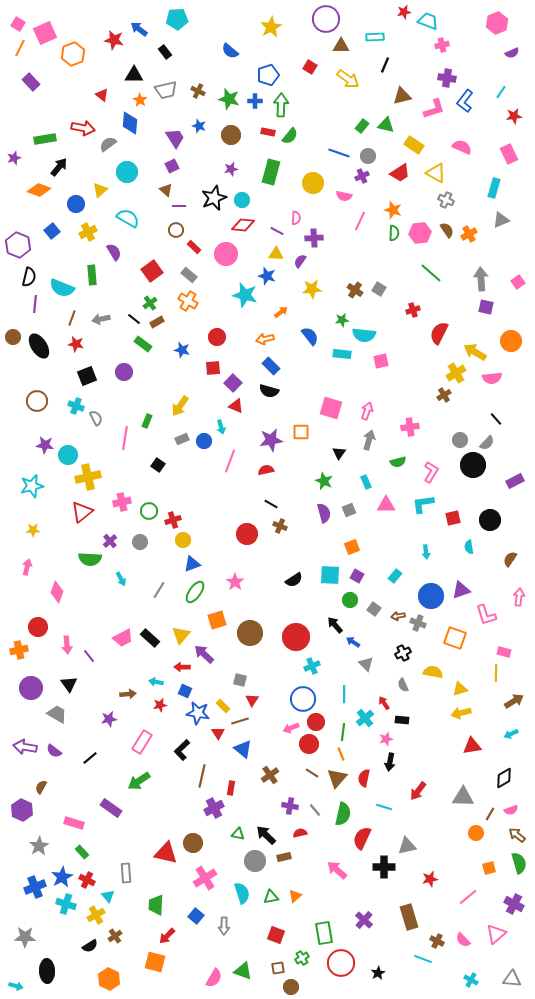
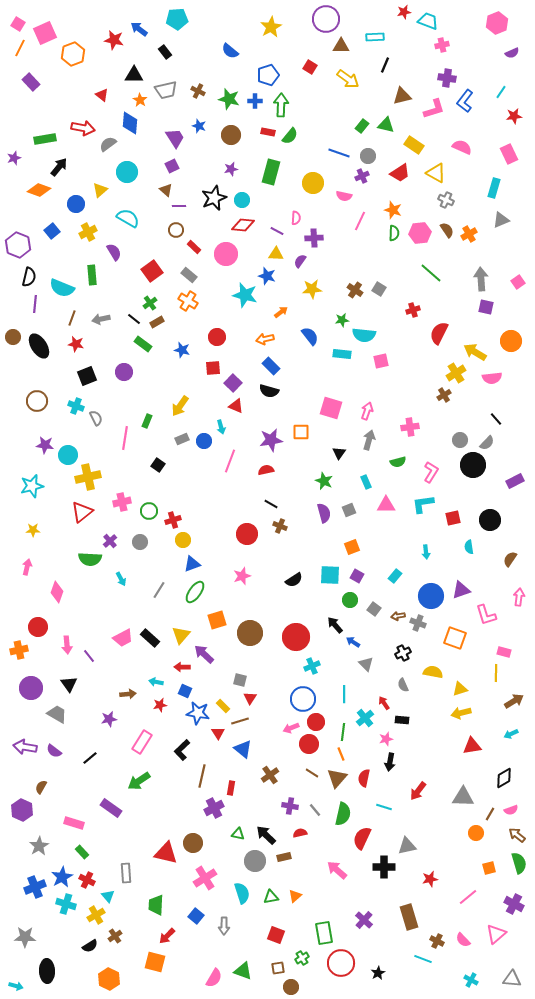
pink star at (235, 582): moved 7 px right, 6 px up; rotated 18 degrees clockwise
red triangle at (252, 700): moved 2 px left, 2 px up
